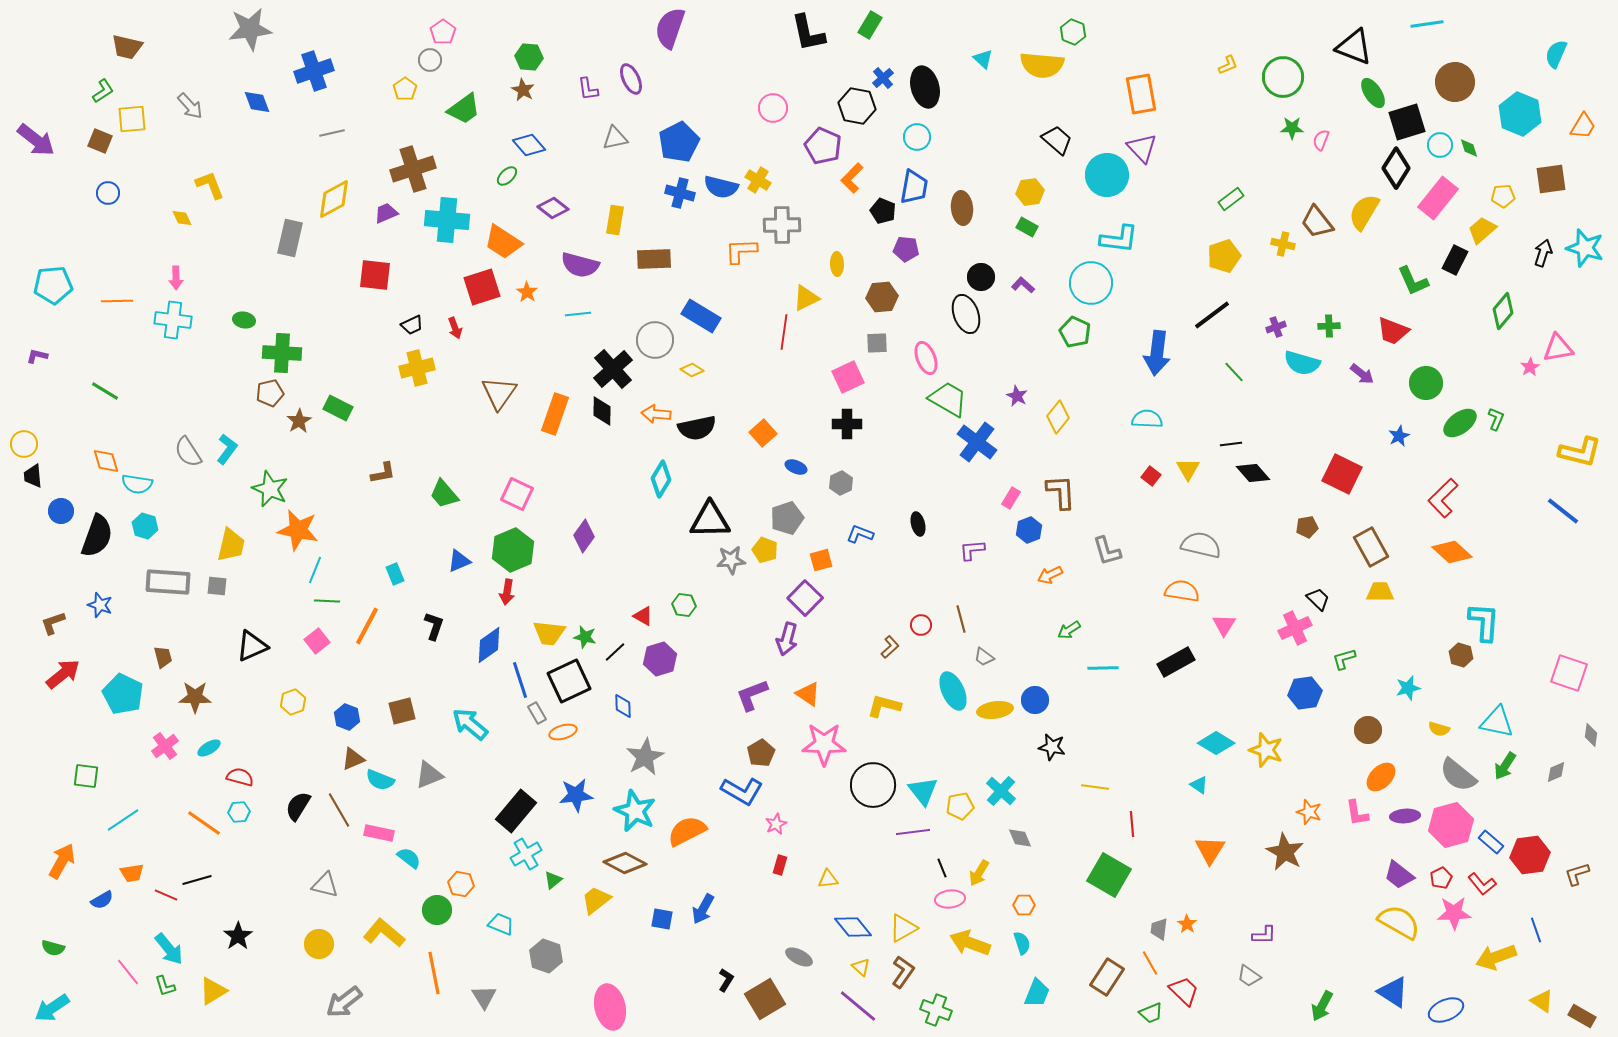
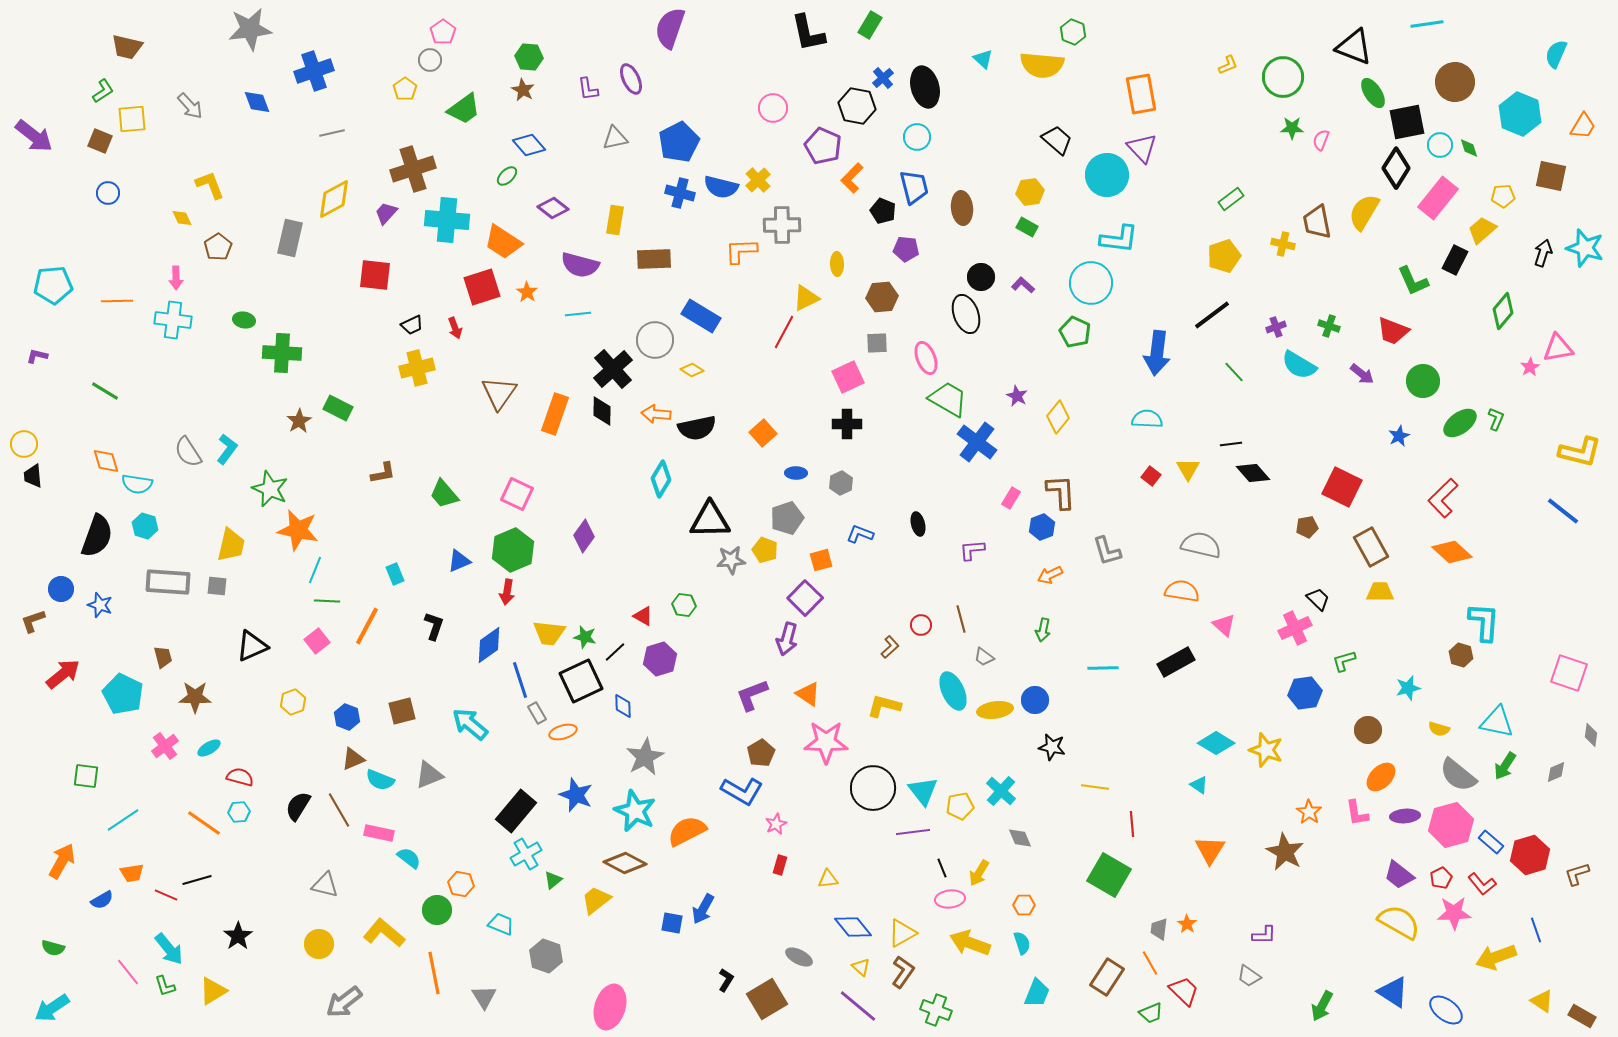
black square at (1407, 122): rotated 6 degrees clockwise
purple arrow at (36, 140): moved 2 px left, 4 px up
brown square at (1551, 179): moved 3 px up; rotated 20 degrees clockwise
yellow cross at (758, 180): rotated 15 degrees clockwise
blue trapezoid at (914, 187): rotated 24 degrees counterclockwise
purple trapezoid at (386, 213): rotated 25 degrees counterclockwise
brown trapezoid at (1317, 222): rotated 27 degrees clockwise
green cross at (1329, 326): rotated 20 degrees clockwise
red line at (784, 332): rotated 20 degrees clockwise
cyan semicircle at (1302, 363): moved 3 px left, 2 px down; rotated 15 degrees clockwise
green circle at (1426, 383): moved 3 px left, 2 px up
brown pentagon at (270, 393): moved 52 px left, 146 px up; rotated 20 degrees counterclockwise
blue ellipse at (796, 467): moved 6 px down; rotated 20 degrees counterclockwise
red square at (1342, 474): moved 13 px down
blue circle at (61, 511): moved 78 px down
blue hexagon at (1029, 530): moved 13 px right, 3 px up
brown L-shape at (53, 623): moved 20 px left, 2 px up
pink triangle at (1224, 625): rotated 20 degrees counterclockwise
green arrow at (1069, 630): moved 26 px left; rotated 45 degrees counterclockwise
green L-shape at (1344, 659): moved 2 px down
black square at (569, 681): moved 12 px right
pink star at (824, 744): moved 2 px right, 2 px up
black circle at (873, 785): moved 3 px down
blue star at (576, 795): rotated 28 degrees clockwise
orange star at (1309, 812): rotated 15 degrees clockwise
red hexagon at (1530, 855): rotated 9 degrees counterclockwise
blue square at (662, 919): moved 10 px right, 4 px down
yellow triangle at (903, 928): moved 1 px left, 5 px down
brown square at (765, 999): moved 2 px right
pink ellipse at (610, 1007): rotated 30 degrees clockwise
blue ellipse at (1446, 1010): rotated 60 degrees clockwise
